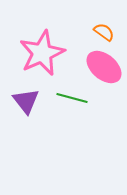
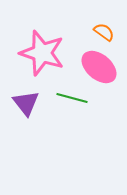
pink star: rotated 30 degrees counterclockwise
pink ellipse: moved 5 px left
purple triangle: moved 2 px down
